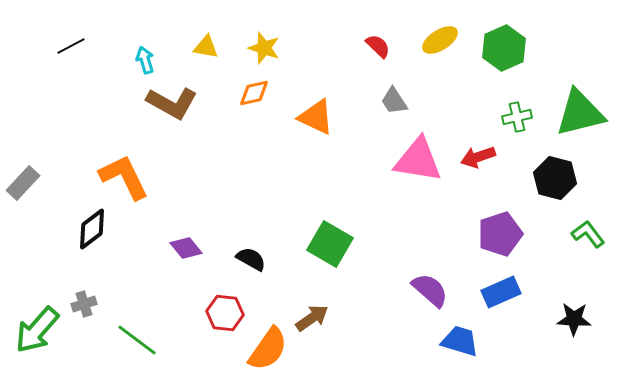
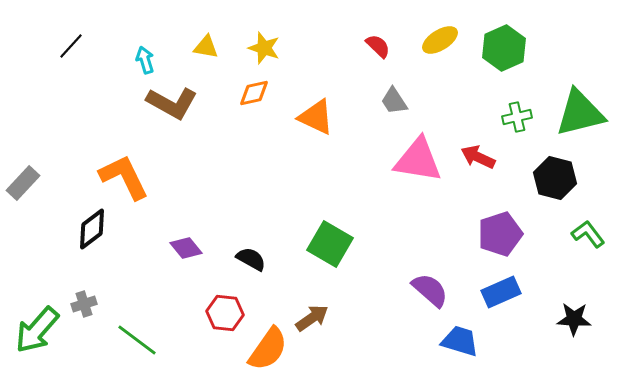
black line: rotated 20 degrees counterclockwise
red arrow: rotated 44 degrees clockwise
